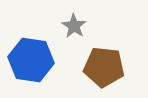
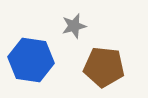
gray star: rotated 25 degrees clockwise
